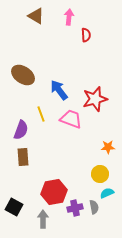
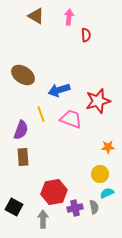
blue arrow: rotated 70 degrees counterclockwise
red star: moved 3 px right, 2 px down
